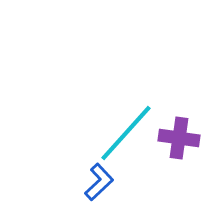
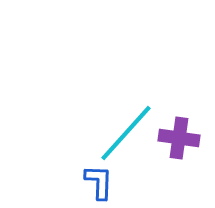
blue L-shape: rotated 45 degrees counterclockwise
